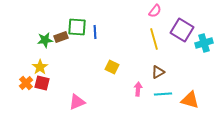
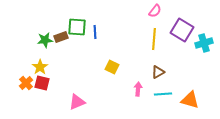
yellow line: rotated 20 degrees clockwise
